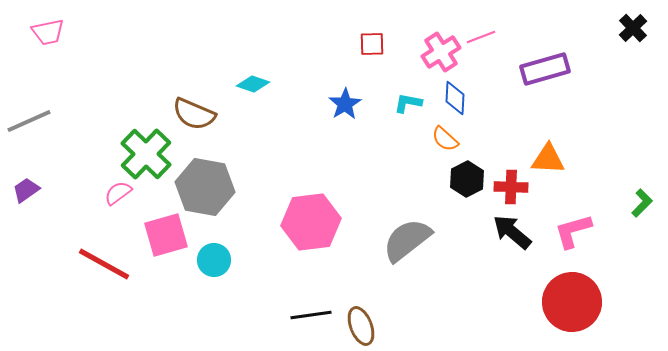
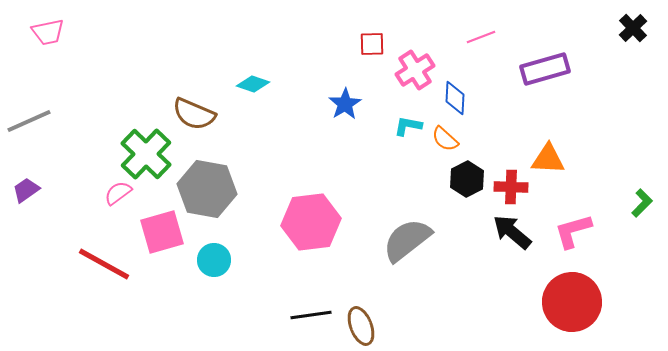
pink cross: moved 26 px left, 18 px down
cyan L-shape: moved 23 px down
gray hexagon: moved 2 px right, 2 px down
pink square: moved 4 px left, 3 px up
